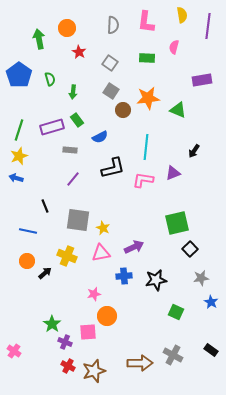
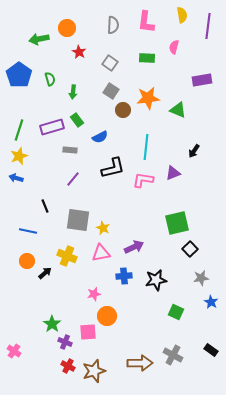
green arrow at (39, 39): rotated 90 degrees counterclockwise
